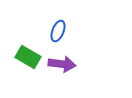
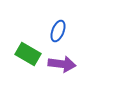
green rectangle: moved 3 px up
